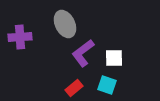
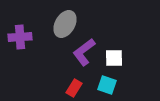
gray ellipse: rotated 56 degrees clockwise
purple L-shape: moved 1 px right, 1 px up
red rectangle: rotated 18 degrees counterclockwise
